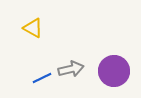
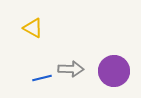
gray arrow: rotated 15 degrees clockwise
blue line: rotated 12 degrees clockwise
